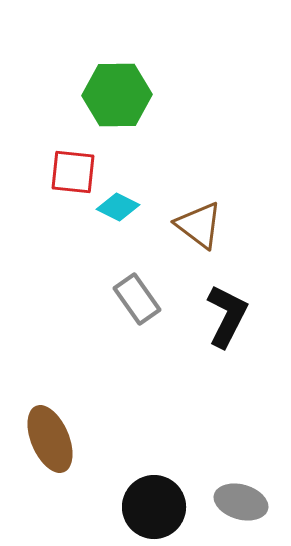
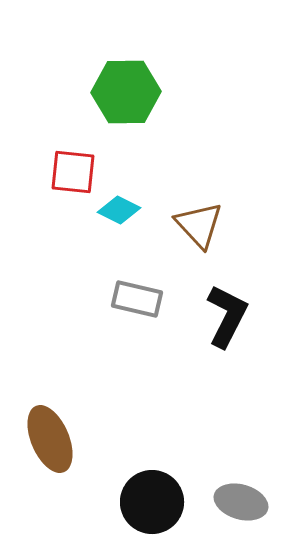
green hexagon: moved 9 px right, 3 px up
cyan diamond: moved 1 px right, 3 px down
brown triangle: rotated 10 degrees clockwise
gray rectangle: rotated 42 degrees counterclockwise
black circle: moved 2 px left, 5 px up
